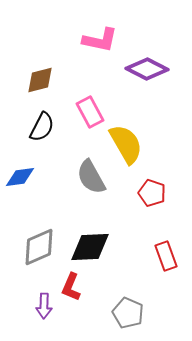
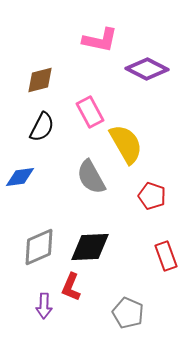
red pentagon: moved 3 px down
